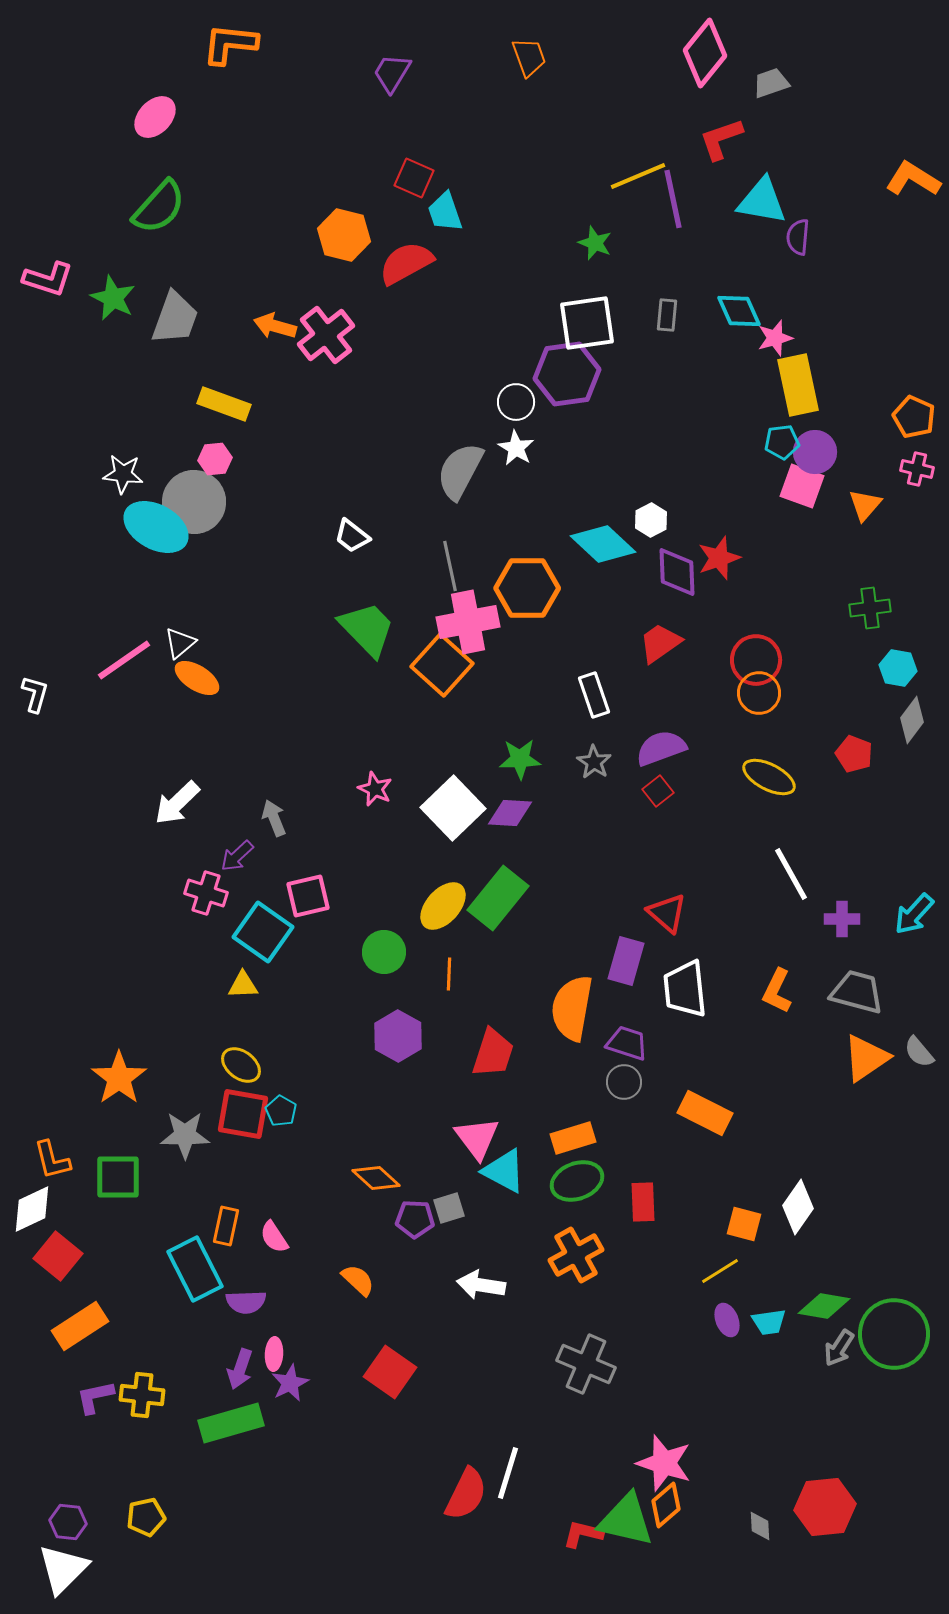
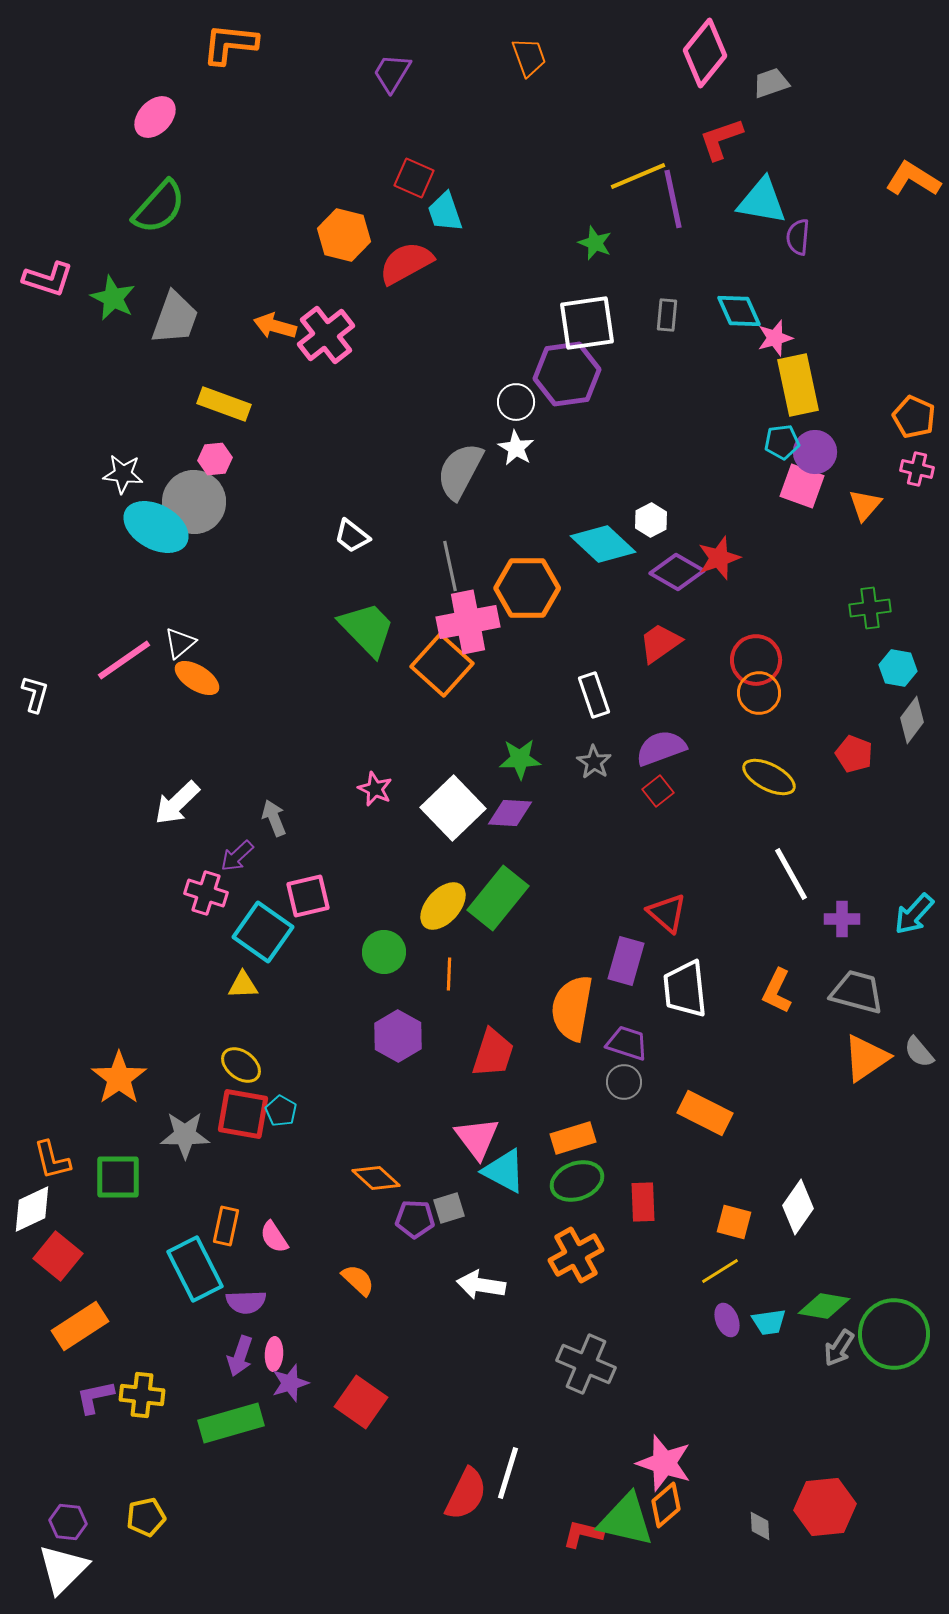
purple diamond at (677, 572): rotated 58 degrees counterclockwise
orange square at (744, 1224): moved 10 px left, 2 px up
purple arrow at (240, 1369): moved 13 px up
red square at (390, 1372): moved 29 px left, 30 px down
purple star at (290, 1383): rotated 9 degrees clockwise
